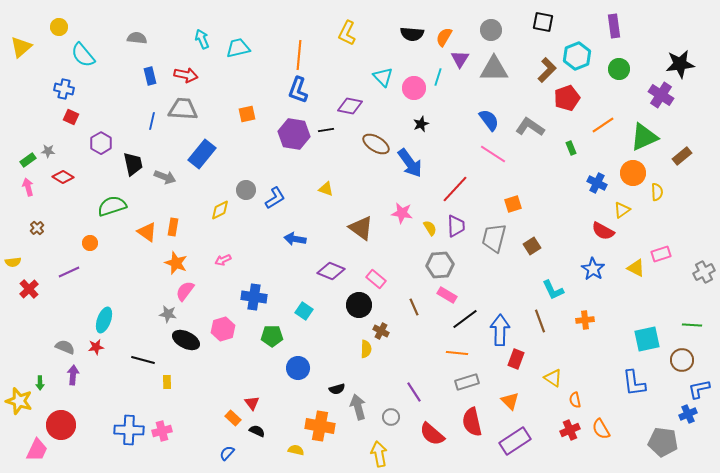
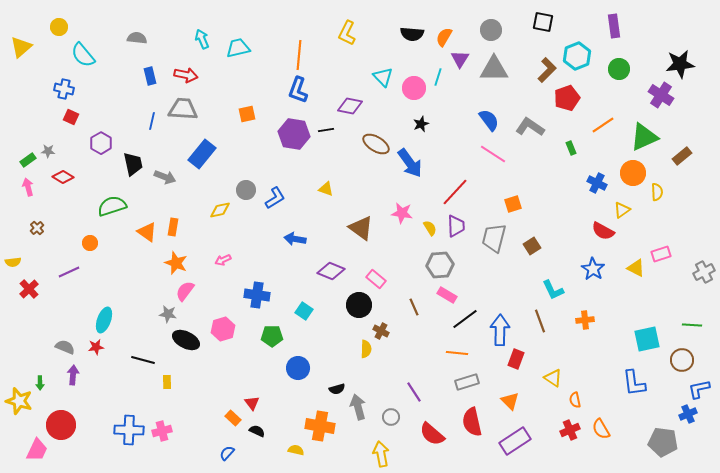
red line at (455, 189): moved 3 px down
yellow diamond at (220, 210): rotated 15 degrees clockwise
blue cross at (254, 297): moved 3 px right, 2 px up
yellow arrow at (379, 454): moved 2 px right
